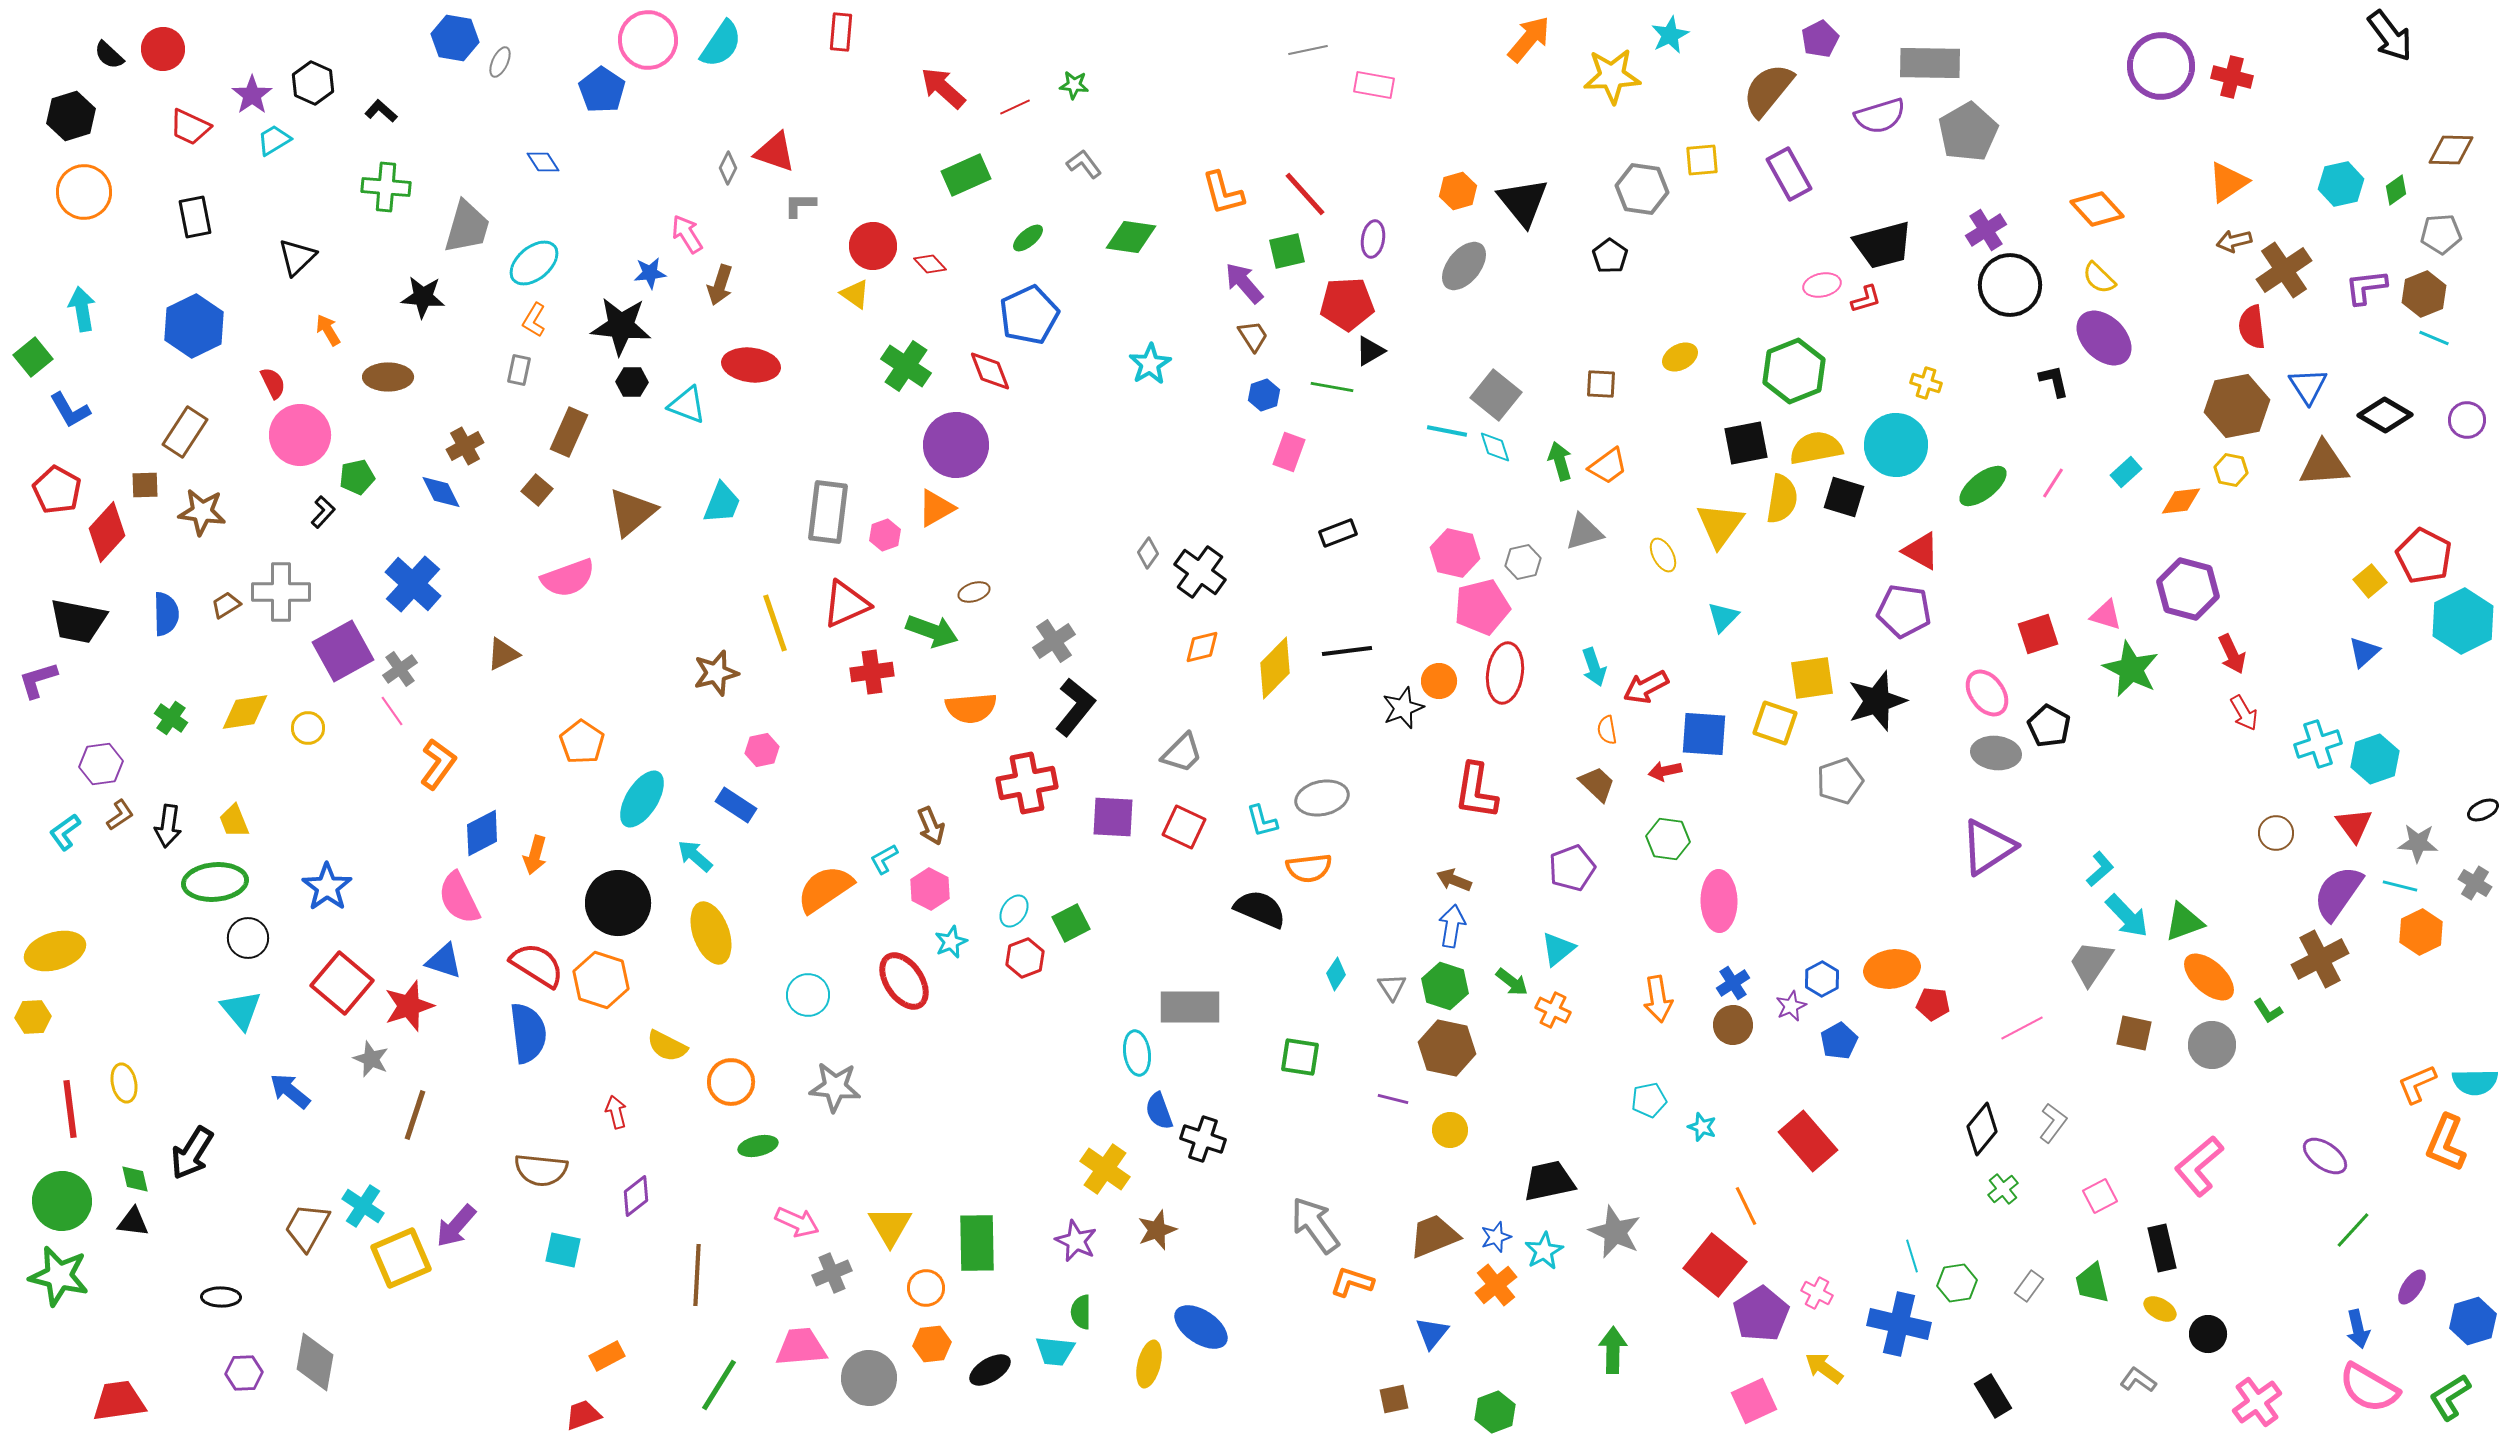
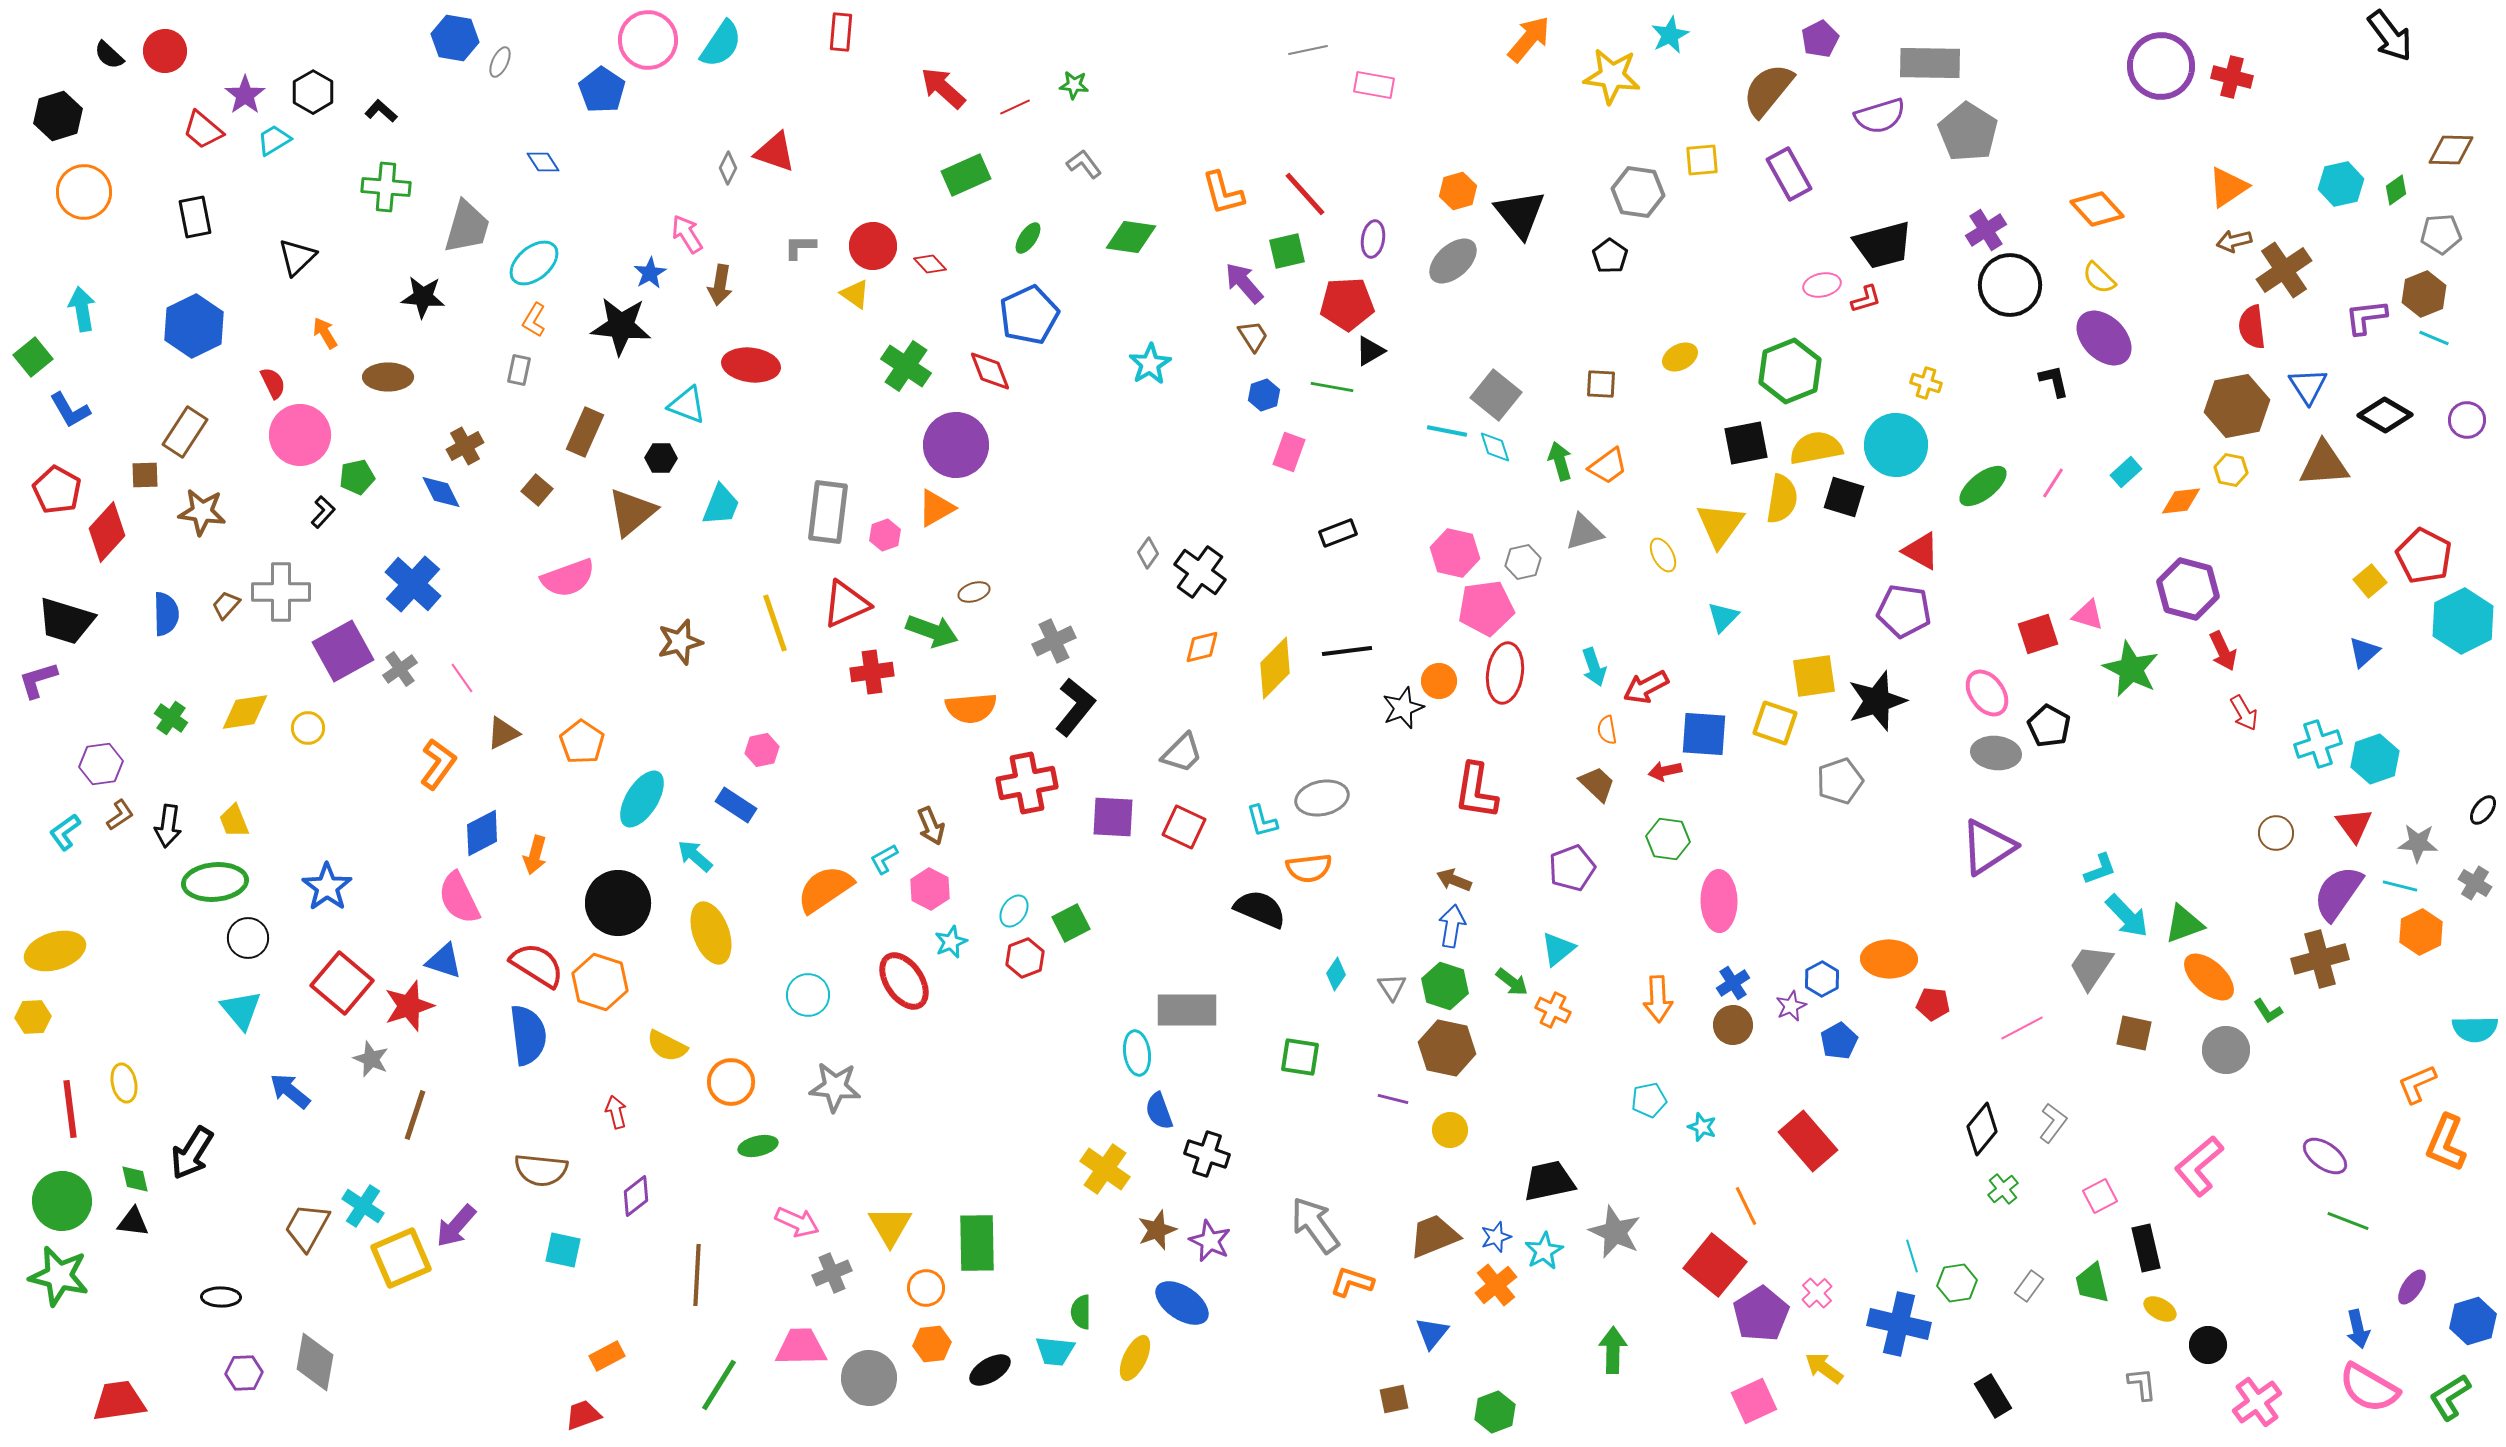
red circle at (163, 49): moved 2 px right, 2 px down
yellow star at (1612, 76): rotated 10 degrees clockwise
black hexagon at (313, 83): moved 9 px down; rotated 6 degrees clockwise
purple star at (252, 95): moved 7 px left
black hexagon at (71, 116): moved 13 px left
red trapezoid at (190, 127): moved 13 px right, 3 px down; rotated 15 degrees clockwise
gray pentagon at (1968, 132): rotated 10 degrees counterclockwise
orange triangle at (2228, 182): moved 5 px down
gray hexagon at (1642, 189): moved 4 px left, 3 px down
black triangle at (1523, 202): moved 3 px left, 12 px down
gray L-shape at (800, 205): moved 42 px down
green ellipse at (1028, 238): rotated 16 degrees counterclockwise
gray ellipse at (1464, 266): moved 11 px left, 5 px up; rotated 9 degrees clockwise
blue star at (650, 273): rotated 24 degrees counterclockwise
brown arrow at (720, 285): rotated 9 degrees counterclockwise
purple L-shape at (2366, 287): moved 30 px down
orange arrow at (328, 330): moved 3 px left, 3 px down
green hexagon at (1794, 371): moved 4 px left
black hexagon at (632, 382): moved 29 px right, 76 px down
brown rectangle at (569, 432): moved 16 px right
brown square at (145, 485): moved 10 px up
cyan trapezoid at (722, 503): moved 1 px left, 2 px down
brown trapezoid at (226, 605): rotated 16 degrees counterclockwise
pink pentagon at (1482, 607): moved 4 px right, 1 px down; rotated 6 degrees clockwise
pink triangle at (2106, 615): moved 18 px left
black trapezoid at (78, 621): moved 12 px left; rotated 6 degrees clockwise
gray cross at (1054, 641): rotated 9 degrees clockwise
brown triangle at (503, 654): moved 79 px down
red arrow at (2232, 654): moved 9 px left, 3 px up
brown star at (716, 673): moved 36 px left, 31 px up
yellow square at (1812, 678): moved 2 px right, 2 px up
pink line at (392, 711): moved 70 px right, 33 px up
black ellipse at (2483, 810): rotated 28 degrees counterclockwise
cyan L-shape at (2100, 869): rotated 21 degrees clockwise
green triangle at (2184, 922): moved 2 px down
brown cross at (2320, 959): rotated 12 degrees clockwise
gray trapezoid at (2091, 963): moved 4 px down
orange ellipse at (1892, 969): moved 3 px left, 10 px up; rotated 10 degrees clockwise
orange hexagon at (601, 980): moved 1 px left, 2 px down
orange arrow at (1658, 999): rotated 6 degrees clockwise
gray rectangle at (1190, 1007): moved 3 px left, 3 px down
blue semicircle at (528, 1033): moved 2 px down
gray circle at (2212, 1045): moved 14 px right, 5 px down
cyan semicircle at (2475, 1082): moved 53 px up
black cross at (1203, 1139): moved 4 px right, 15 px down
green line at (2353, 1230): moved 5 px left, 9 px up; rotated 69 degrees clockwise
purple star at (1076, 1241): moved 134 px right
black rectangle at (2162, 1248): moved 16 px left
pink cross at (1817, 1293): rotated 20 degrees clockwise
blue ellipse at (1201, 1327): moved 19 px left, 24 px up
black circle at (2208, 1334): moved 11 px down
pink trapezoid at (801, 1347): rotated 4 degrees clockwise
yellow ellipse at (1149, 1364): moved 14 px left, 6 px up; rotated 12 degrees clockwise
gray L-shape at (2138, 1380): moved 4 px right, 4 px down; rotated 48 degrees clockwise
